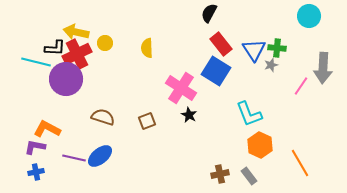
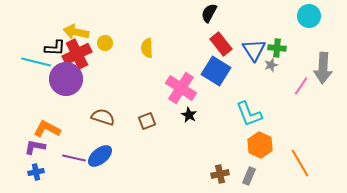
gray rectangle: rotated 60 degrees clockwise
